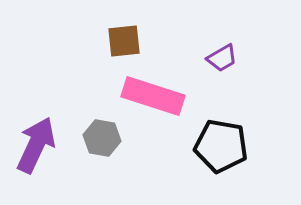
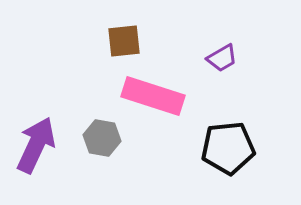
black pentagon: moved 7 px right, 2 px down; rotated 16 degrees counterclockwise
